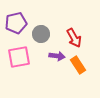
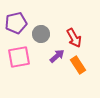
purple arrow: rotated 49 degrees counterclockwise
